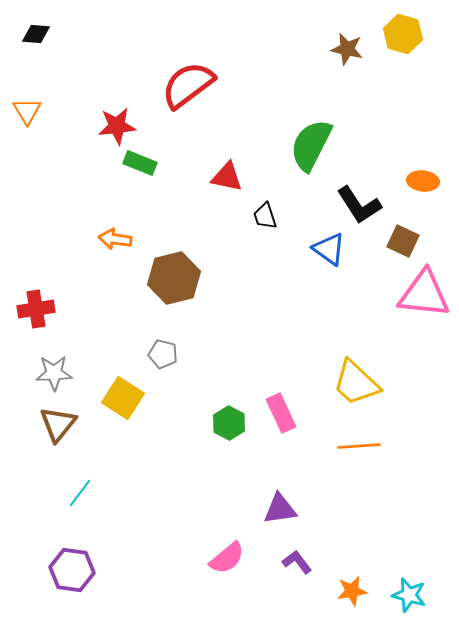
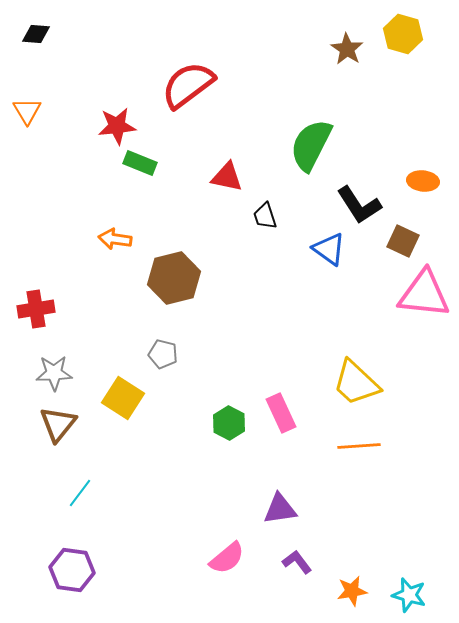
brown star: rotated 20 degrees clockwise
